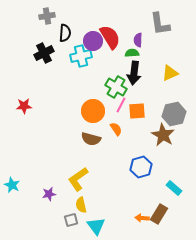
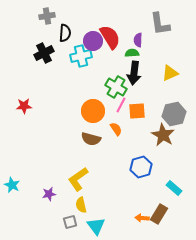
gray square: moved 1 px left, 2 px down
